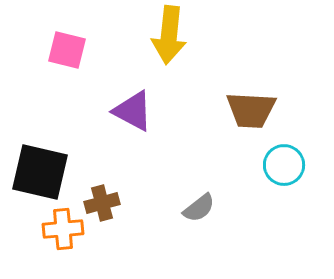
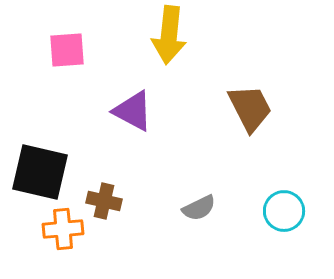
pink square: rotated 18 degrees counterclockwise
brown trapezoid: moved 1 px left, 2 px up; rotated 120 degrees counterclockwise
cyan circle: moved 46 px down
brown cross: moved 2 px right, 2 px up; rotated 28 degrees clockwise
gray semicircle: rotated 12 degrees clockwise
